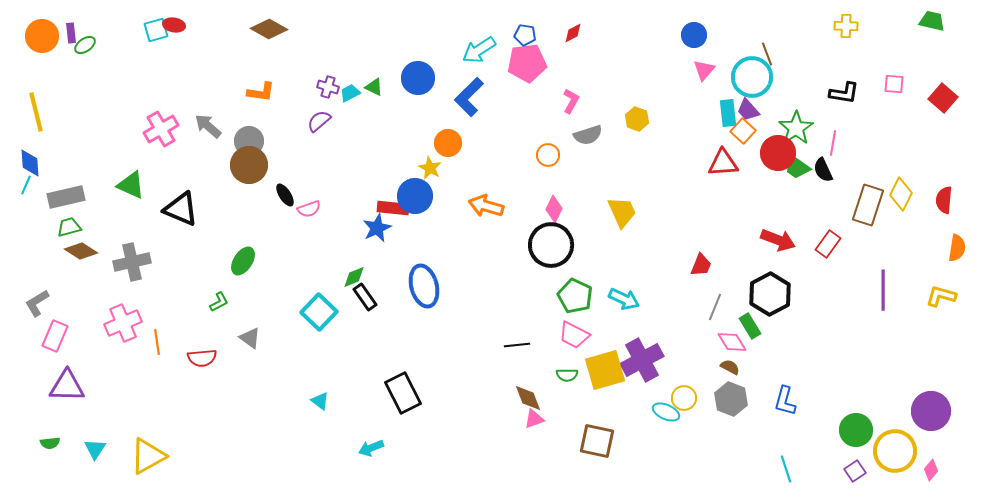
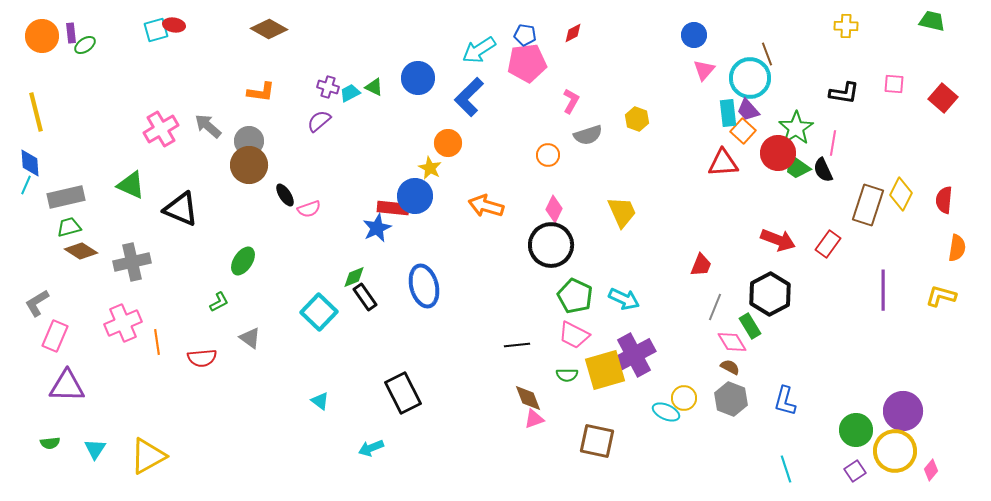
cyan circle at (752, 77): moved 2 px left, 1 px down
purple cross at (642, 360): moved 8 px left, 5 px up
purple circle at (931, 411): moved 28 px left
